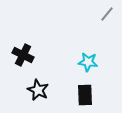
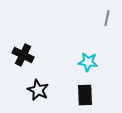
gray line: moved 4 px down; rotated 28 degrees counterclockwise
